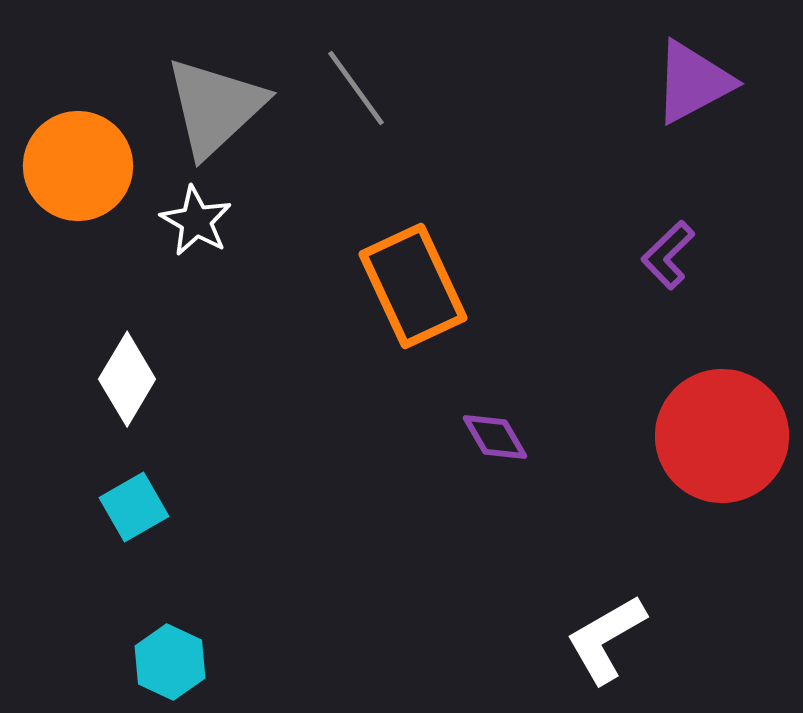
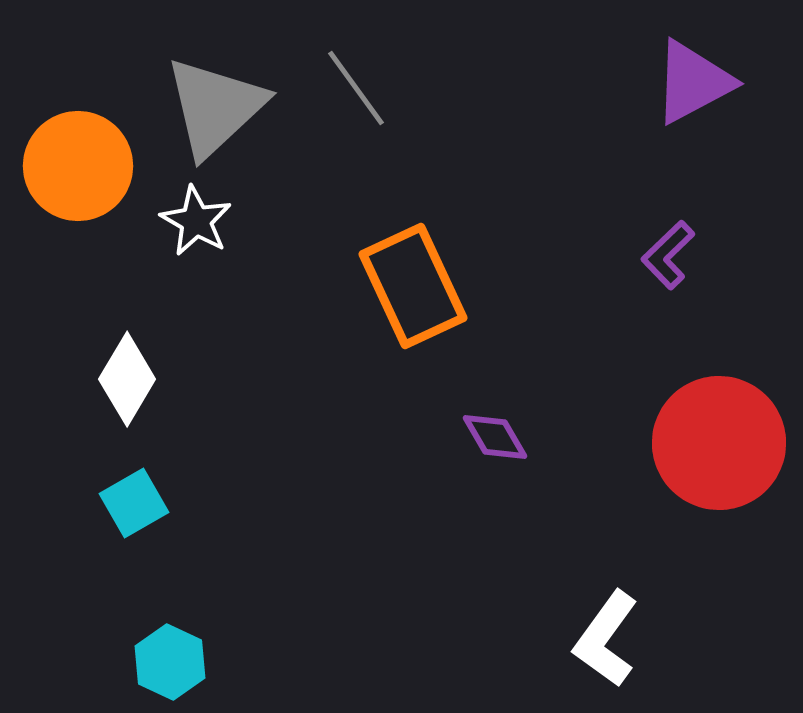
red circle: moved 3 px left, 7 px down
cyan square: moved 4 px up
white L-shape: rotated 24 degrees counterclockwise
